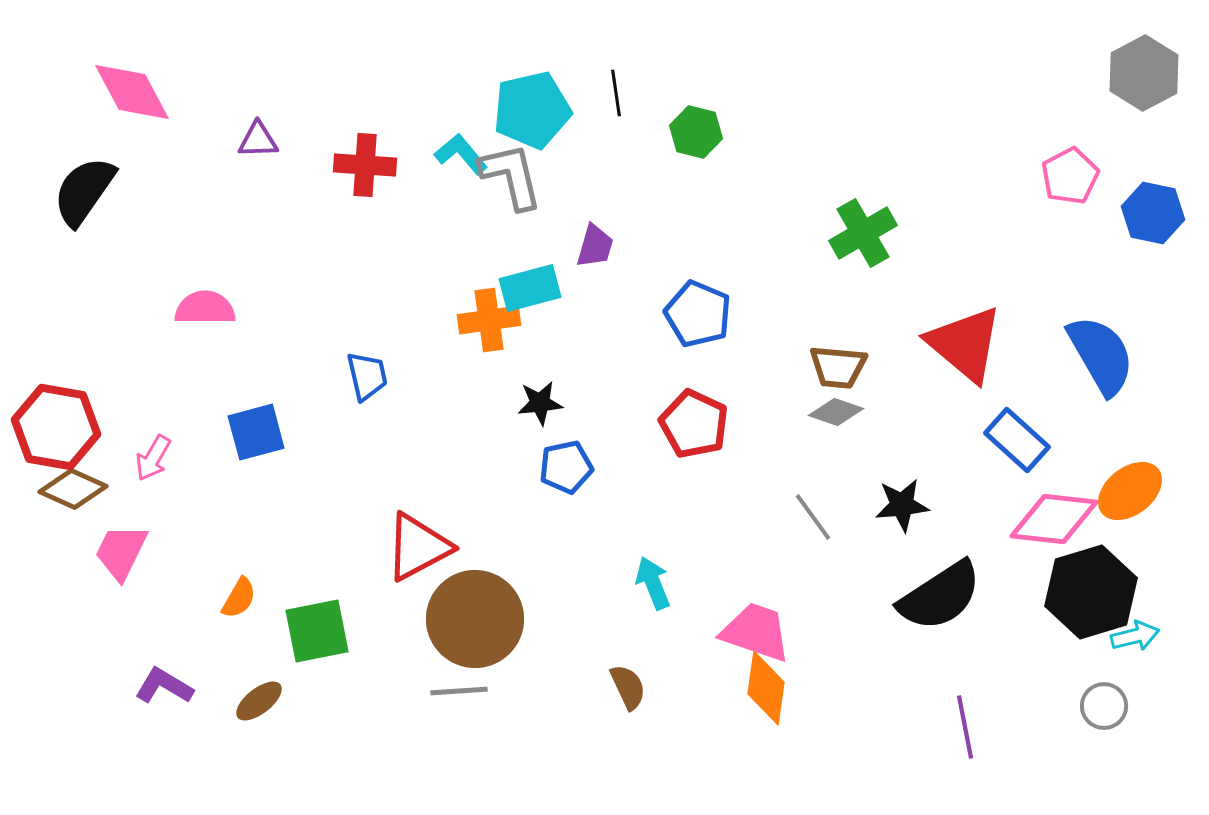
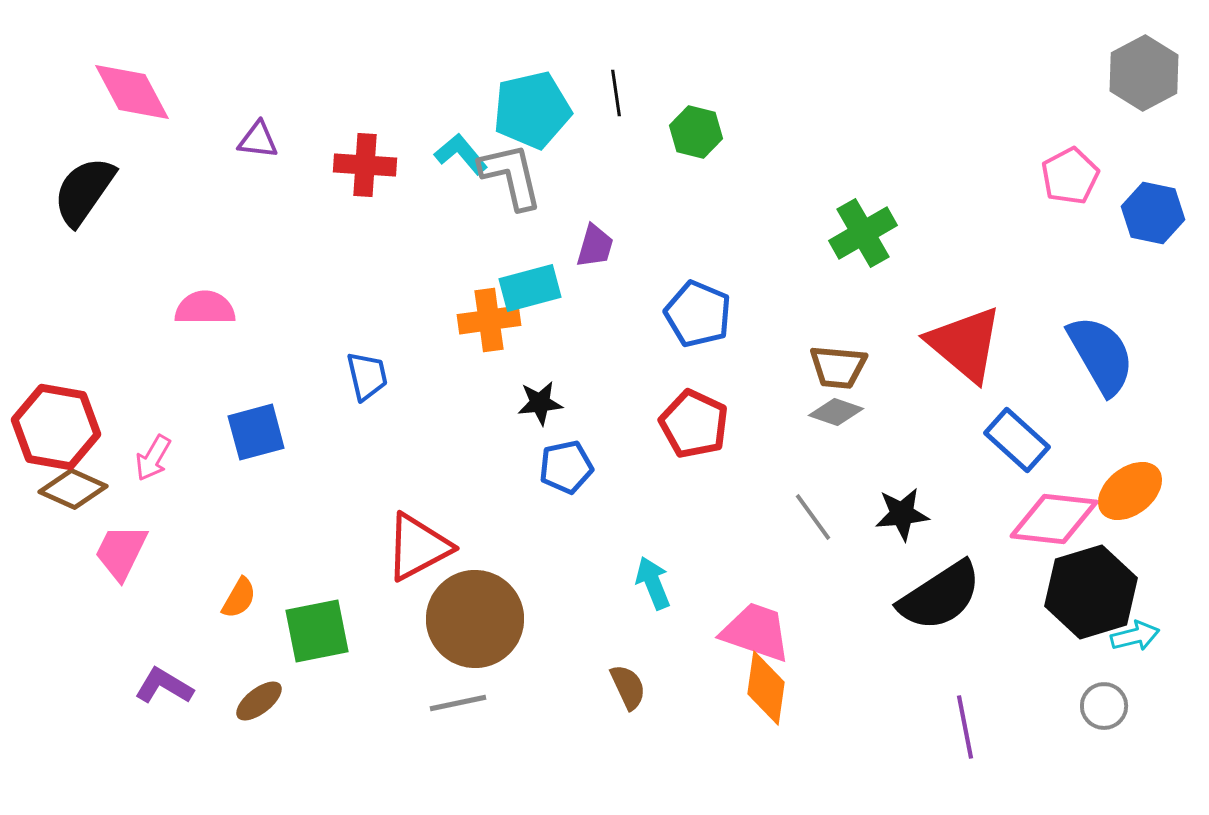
purple triangle at (258, 140): rotated 9 degrees clockwise
black star at (902, 505): moved 9 px down
gray line at (459, 691): moved 1 px left, 12 px down; rotated 8 degrees counterclockwise
